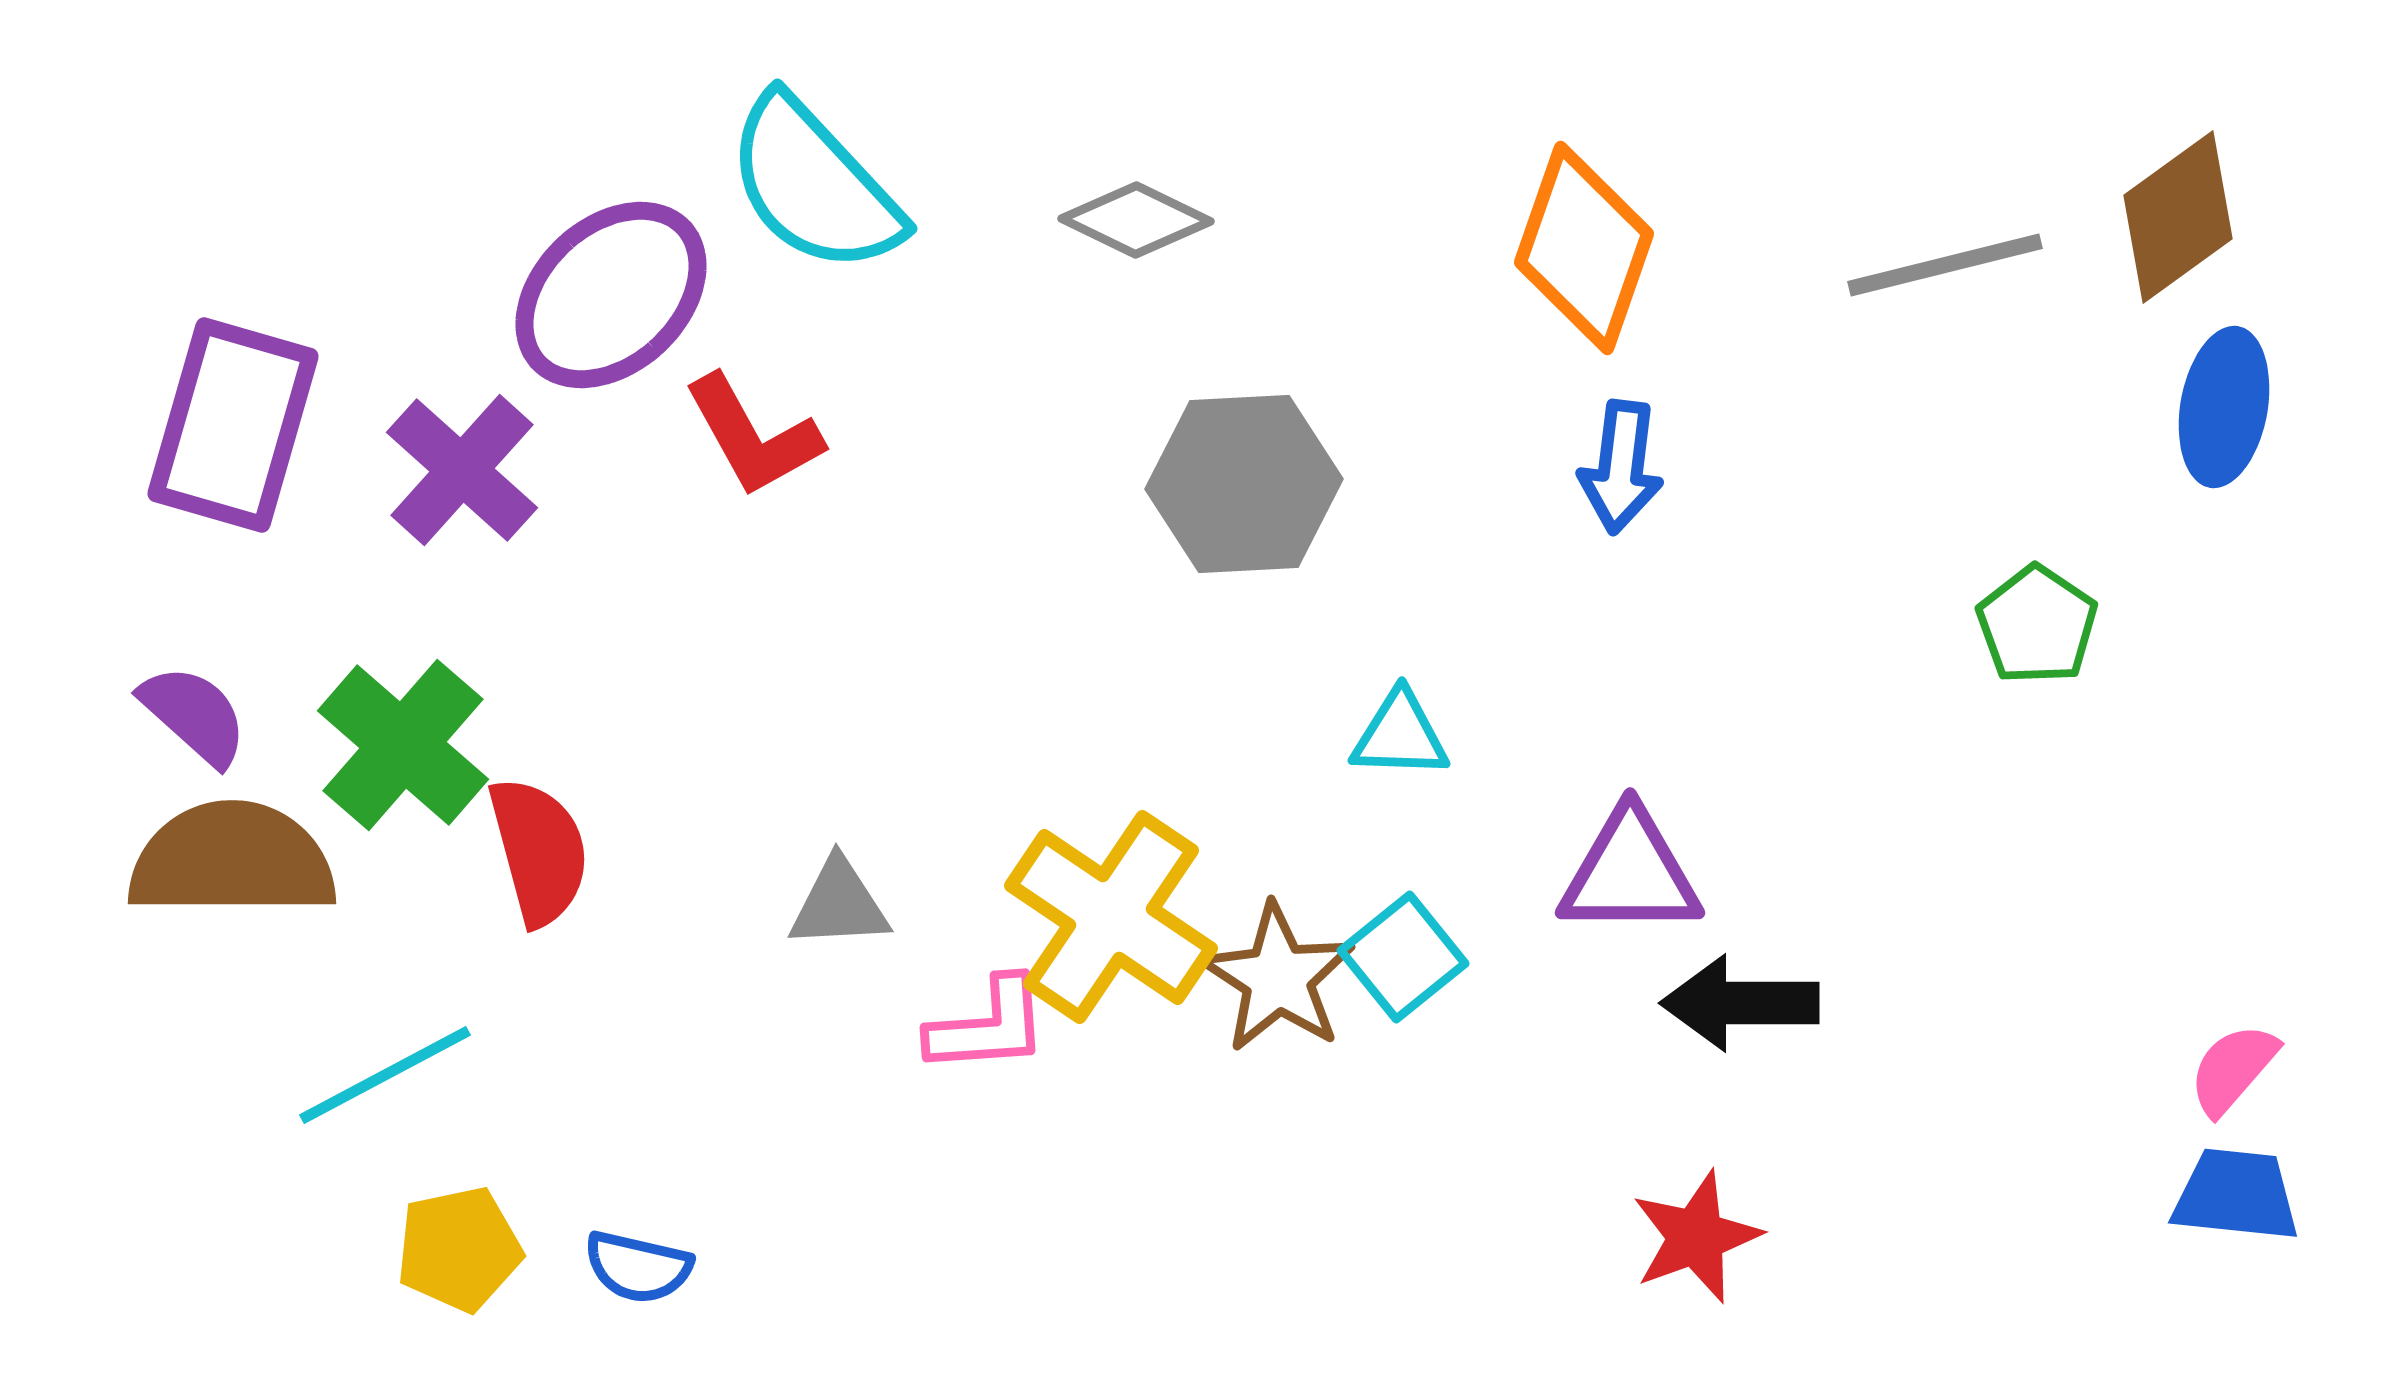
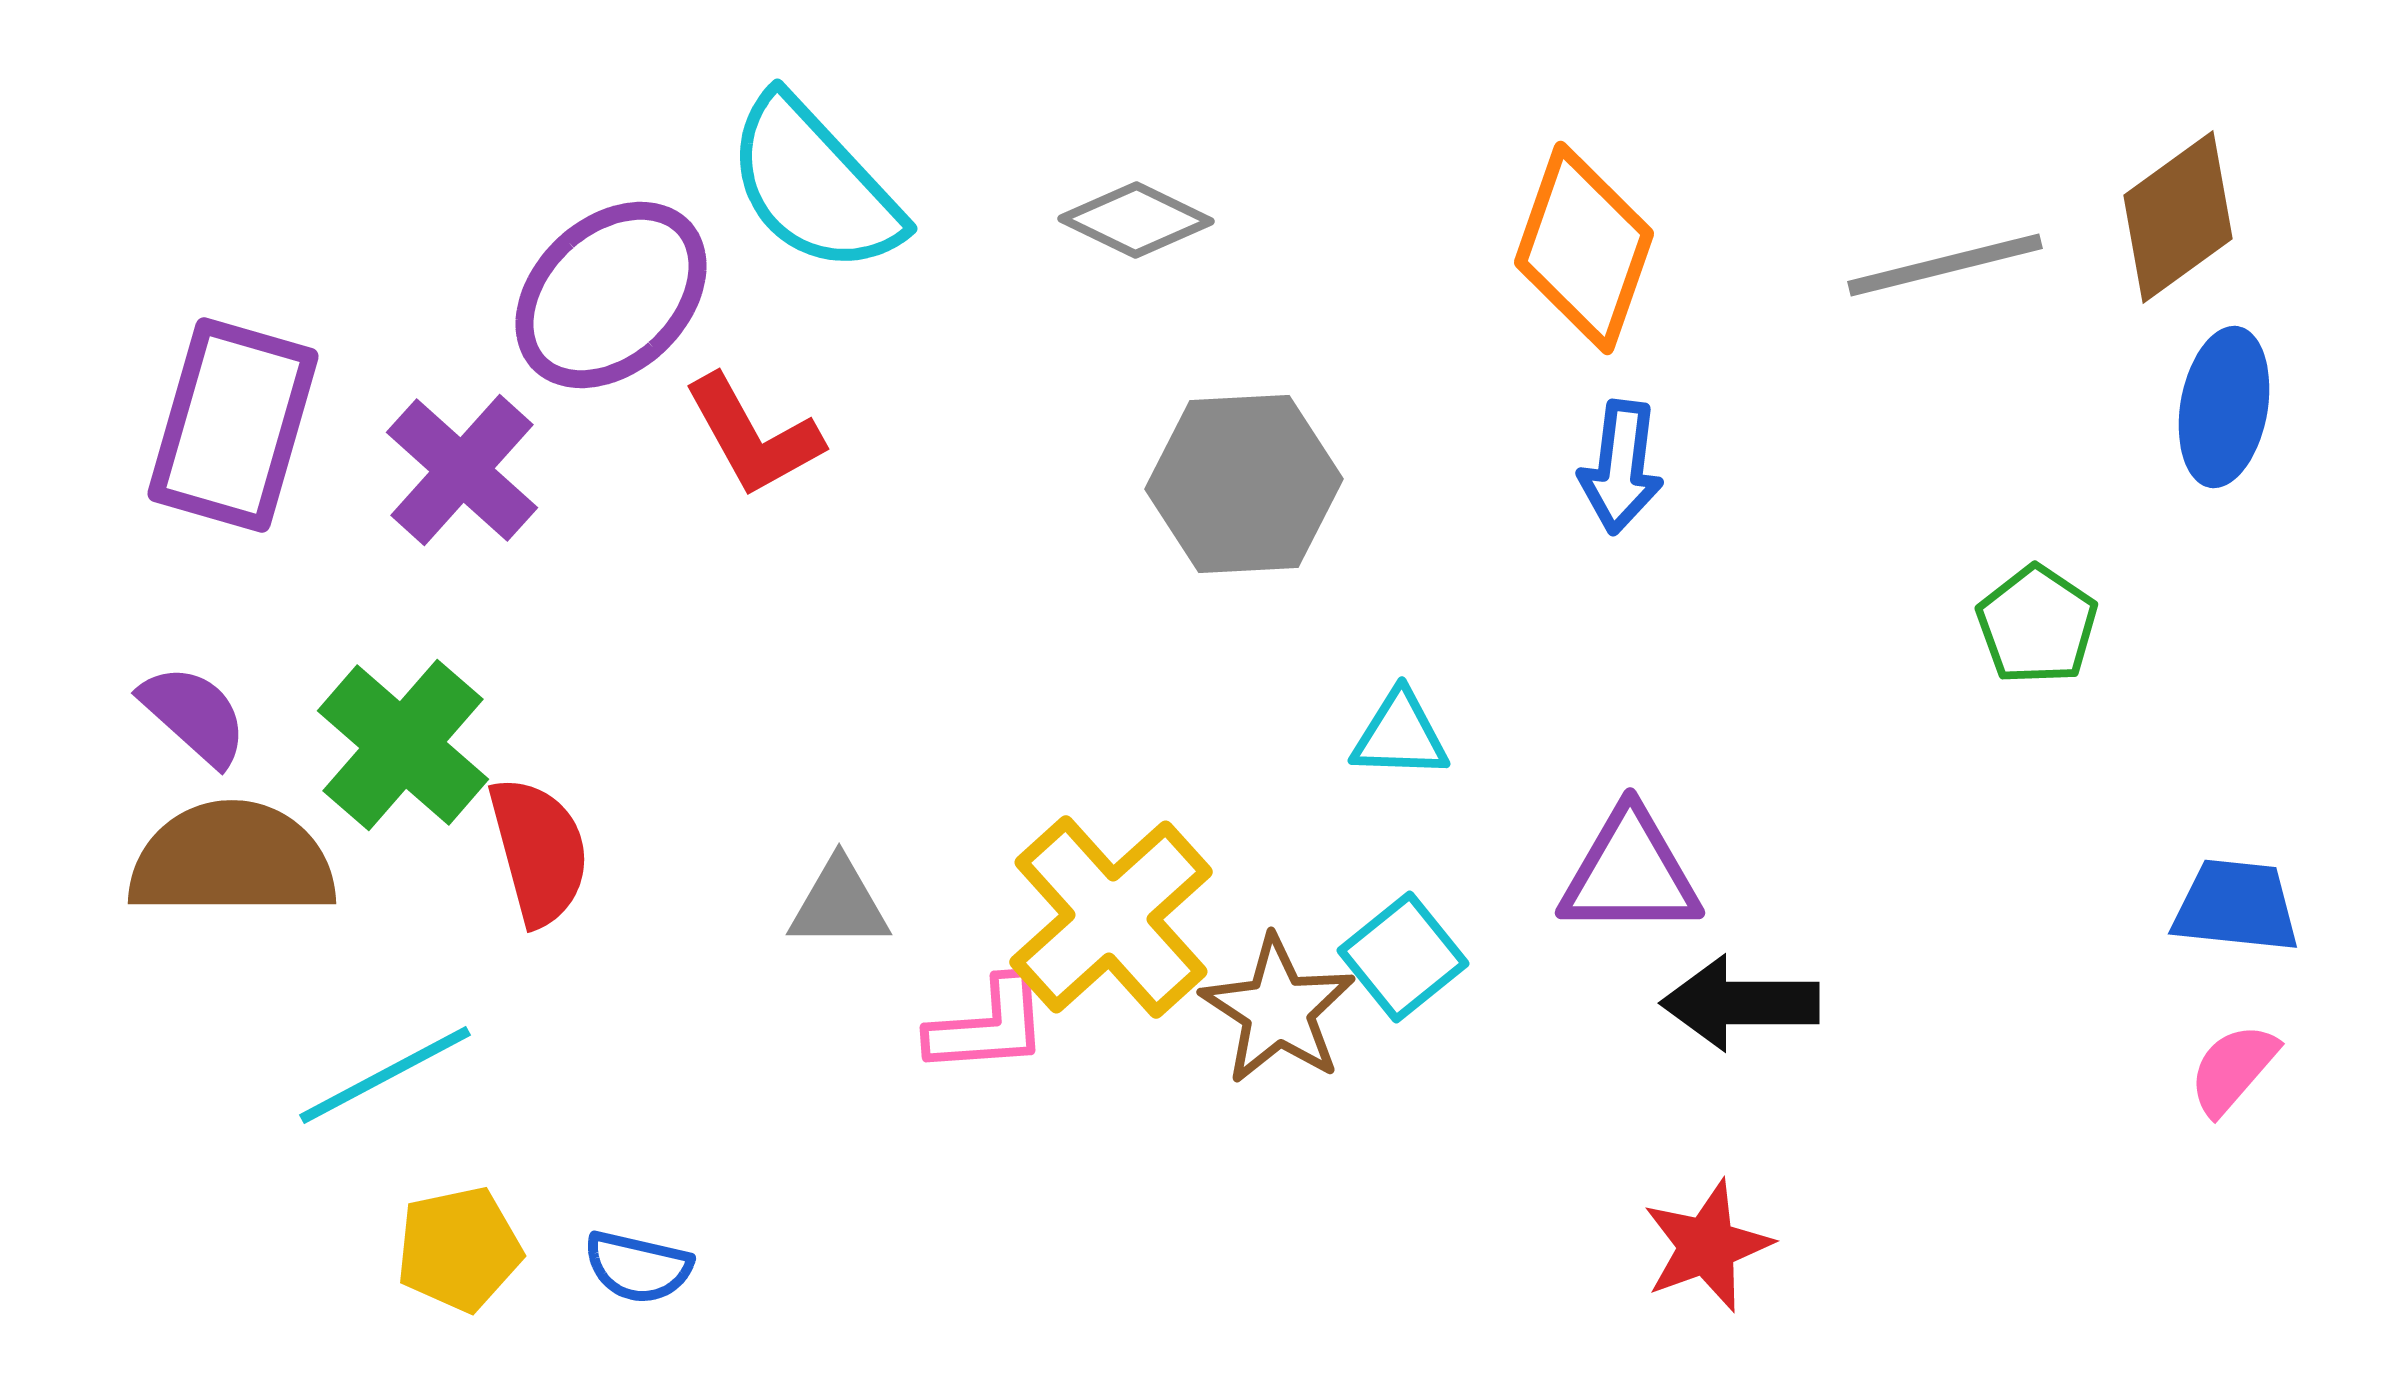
gray triangle: rotated 3 degrees clockwise
yellow cross: rotated 14 degrees clockwise
brown star: moved 32 px down
blue trapezoid: moved 289 px up
red star: moved 11 px right, 9 px down
